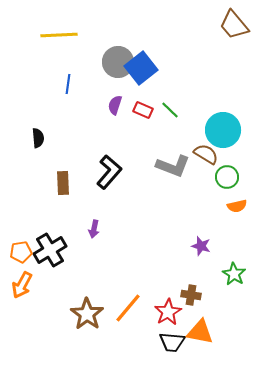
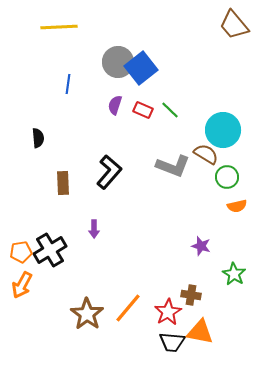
yellow line: moved 8 px up
purple arrow: rotated 12 degrees counterclockwise
